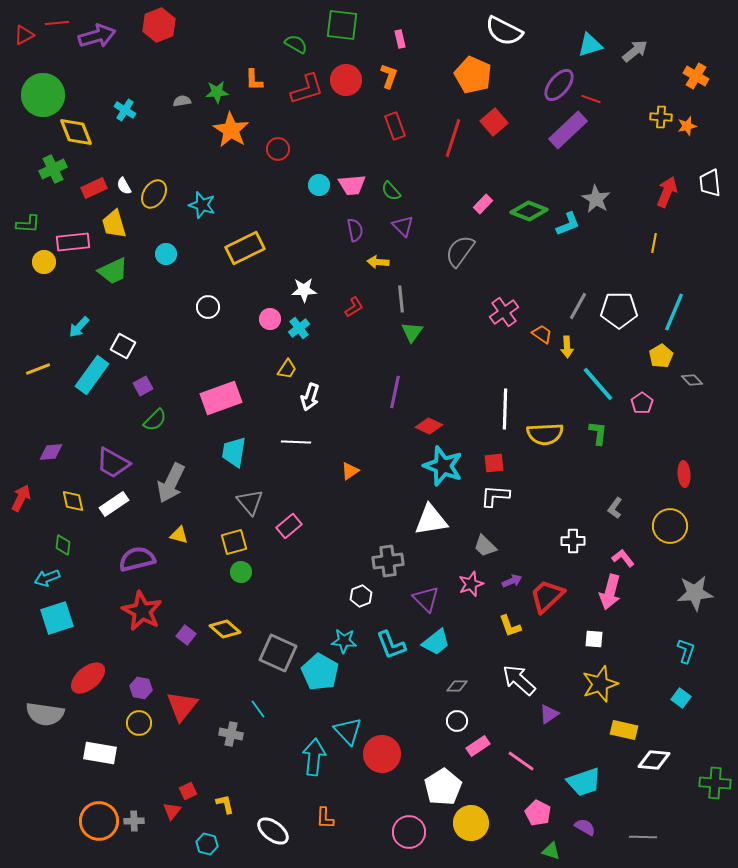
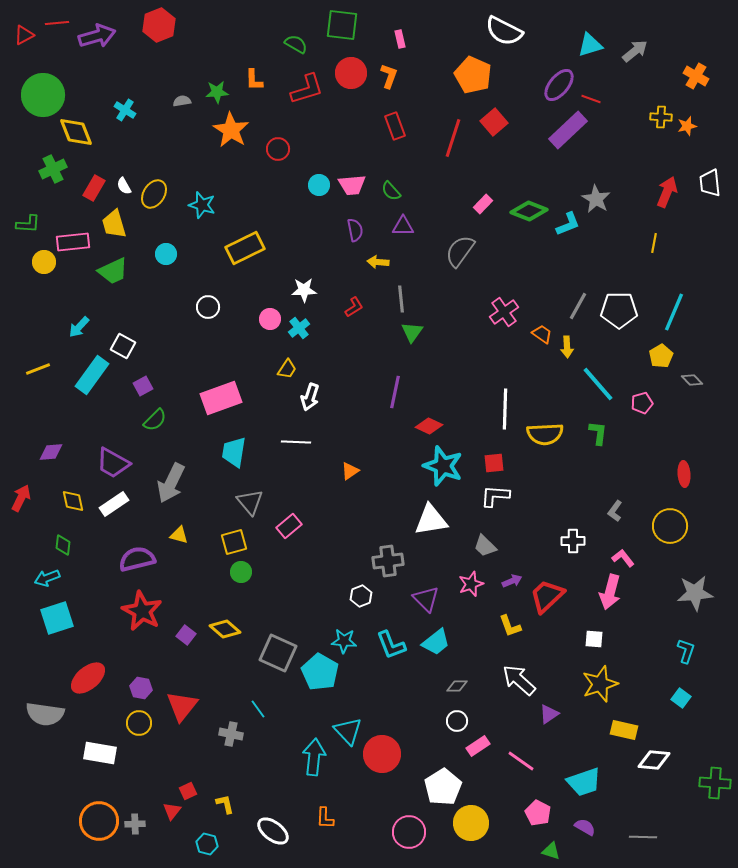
red circle at (346, 80): moved 5 px right, 7 px up
red rectangle at (94, 188): rotated 35 degrees counterclockwise
purple triangle at (403, 226): rotated 45 degrees counterclockwise
pink pentagon at (642, 403): rotated 20 degrees clockwise
gray L-shape at (615, 508): moved 3 px down
gray cross at (134, 821): moved 1 px right, 3 px down
